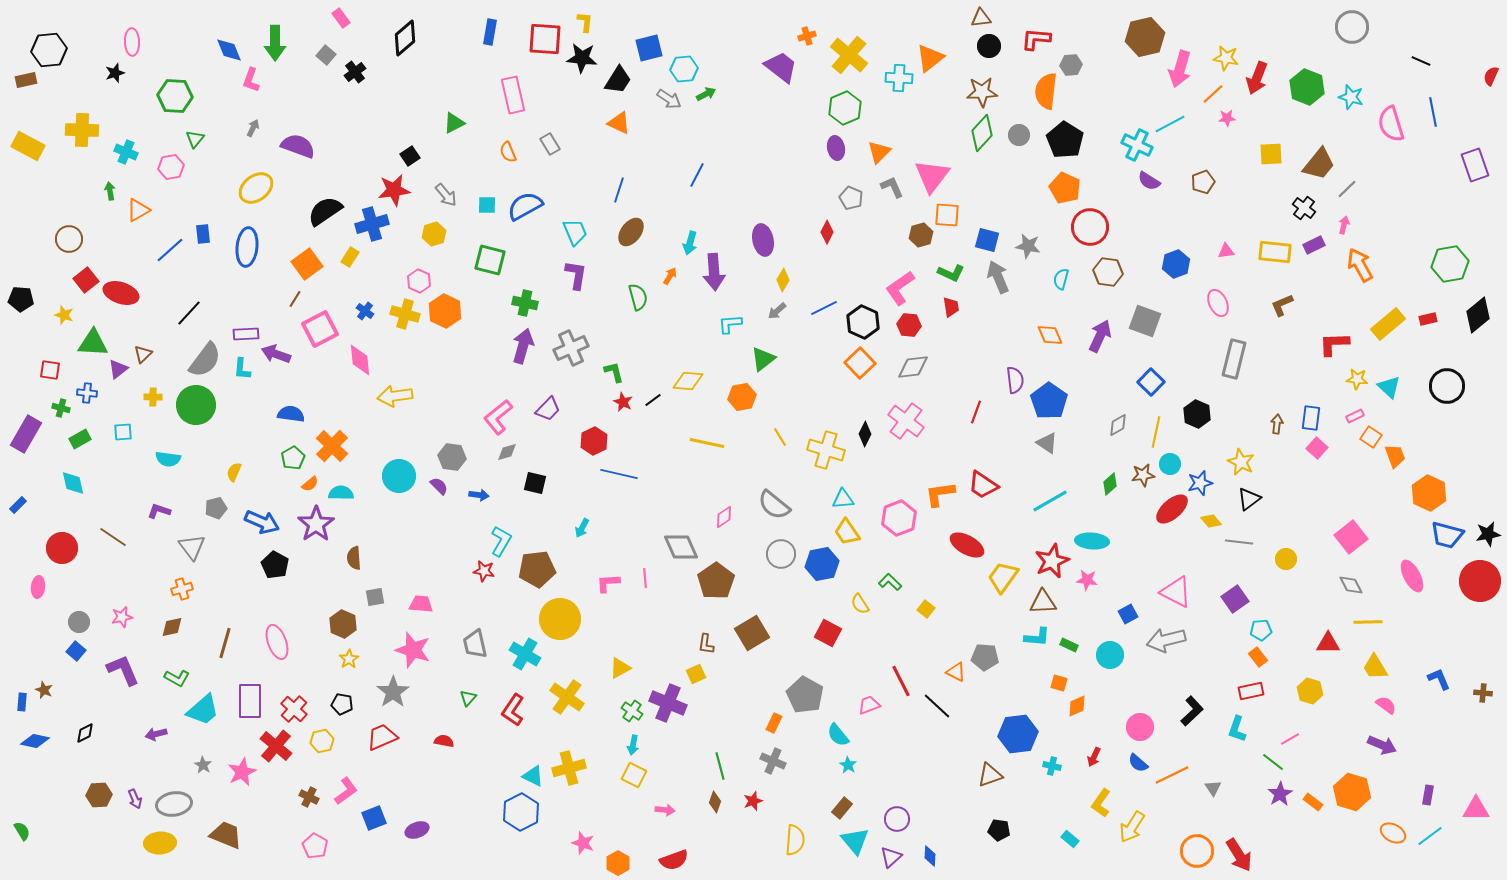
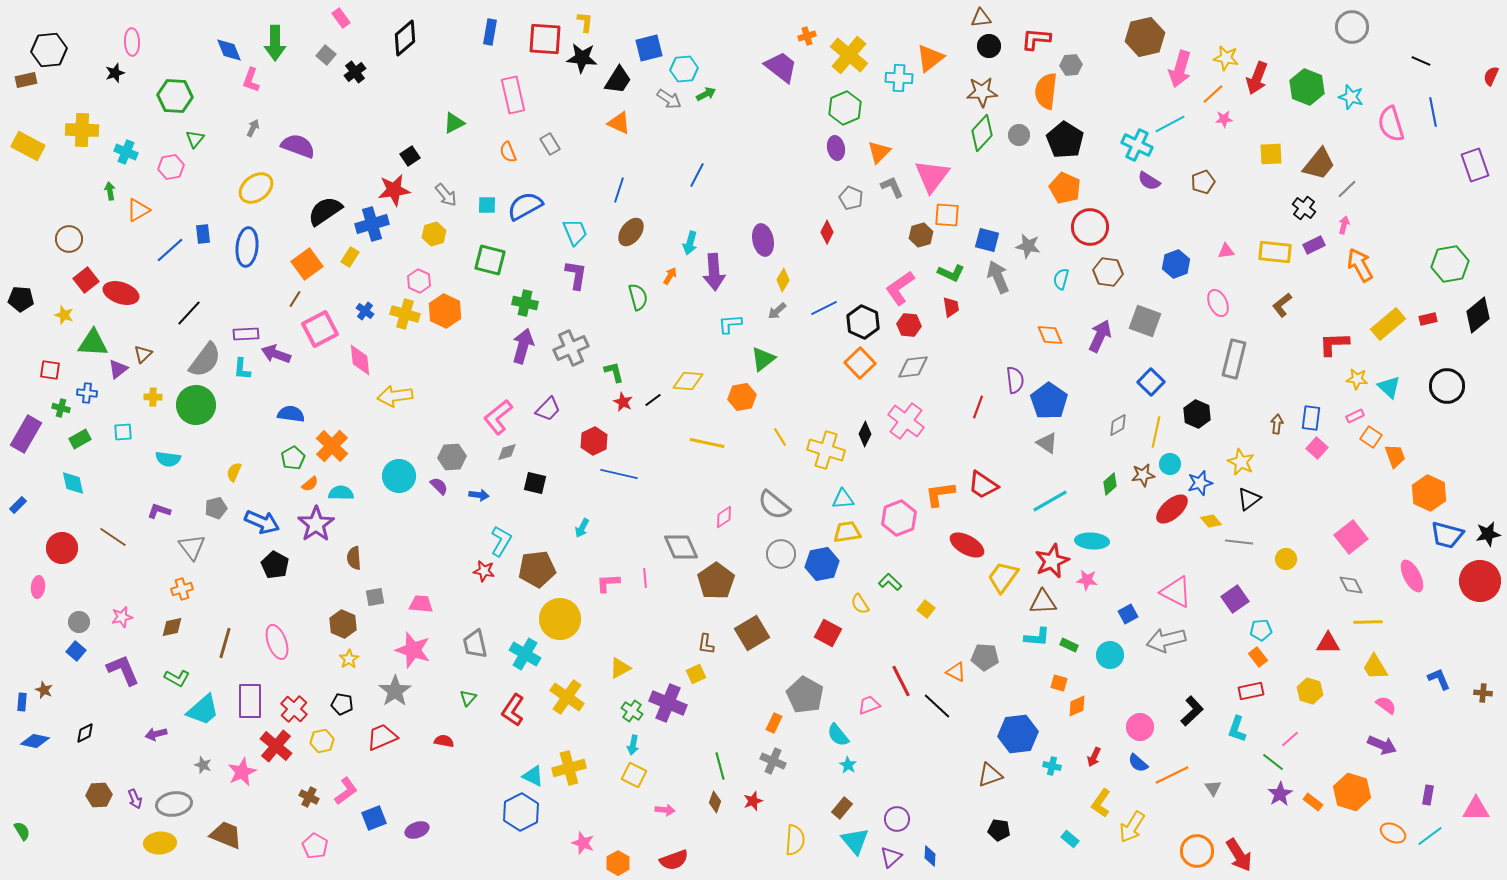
pink star at (1227, 118): moved 3 px left, 1 px down
brown L-shape at (1282, 305): rotated 15 degrees counterclockwise
red line at (976, 412): moved 2 px right, 5 px up
gray hexagon at (452, 457): rotated 12 degrees counterclockwise
yellow trapezoid at (847, 532): rotated 116 degrees clockwise
gray star at (393, 692): moved 2 px right, 1 px up
pink line at (1290, 739): rotated 12 degrees counterclockwise
gray star at (203, 765): rotated 12 degrees counterclockwise
